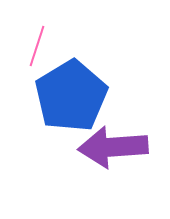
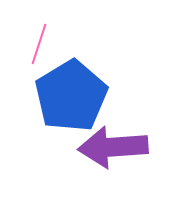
pink line: moved 2 px right, 2 px up
